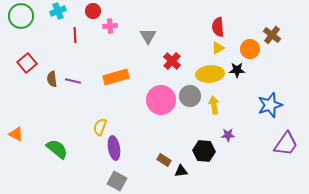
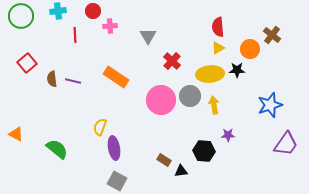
cyan cross: rotated 14 degrees clockwise
orange rectangle: rotated 50 degrees clockwise
